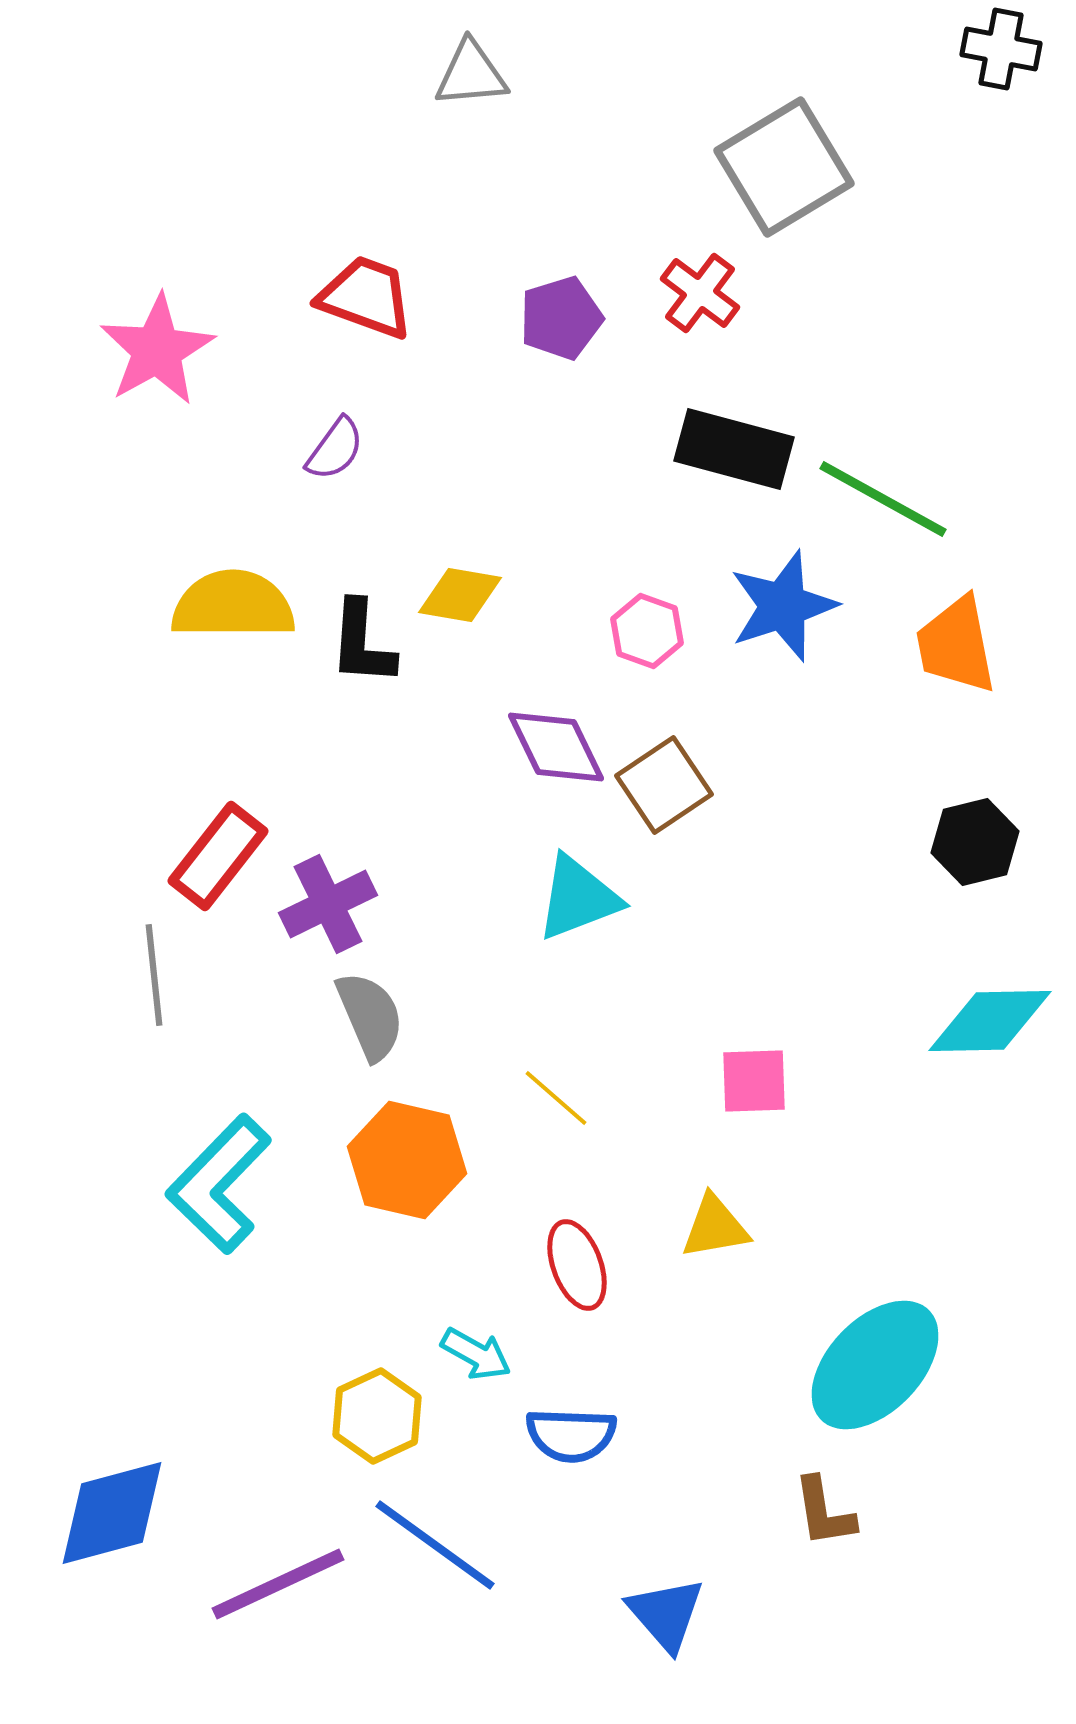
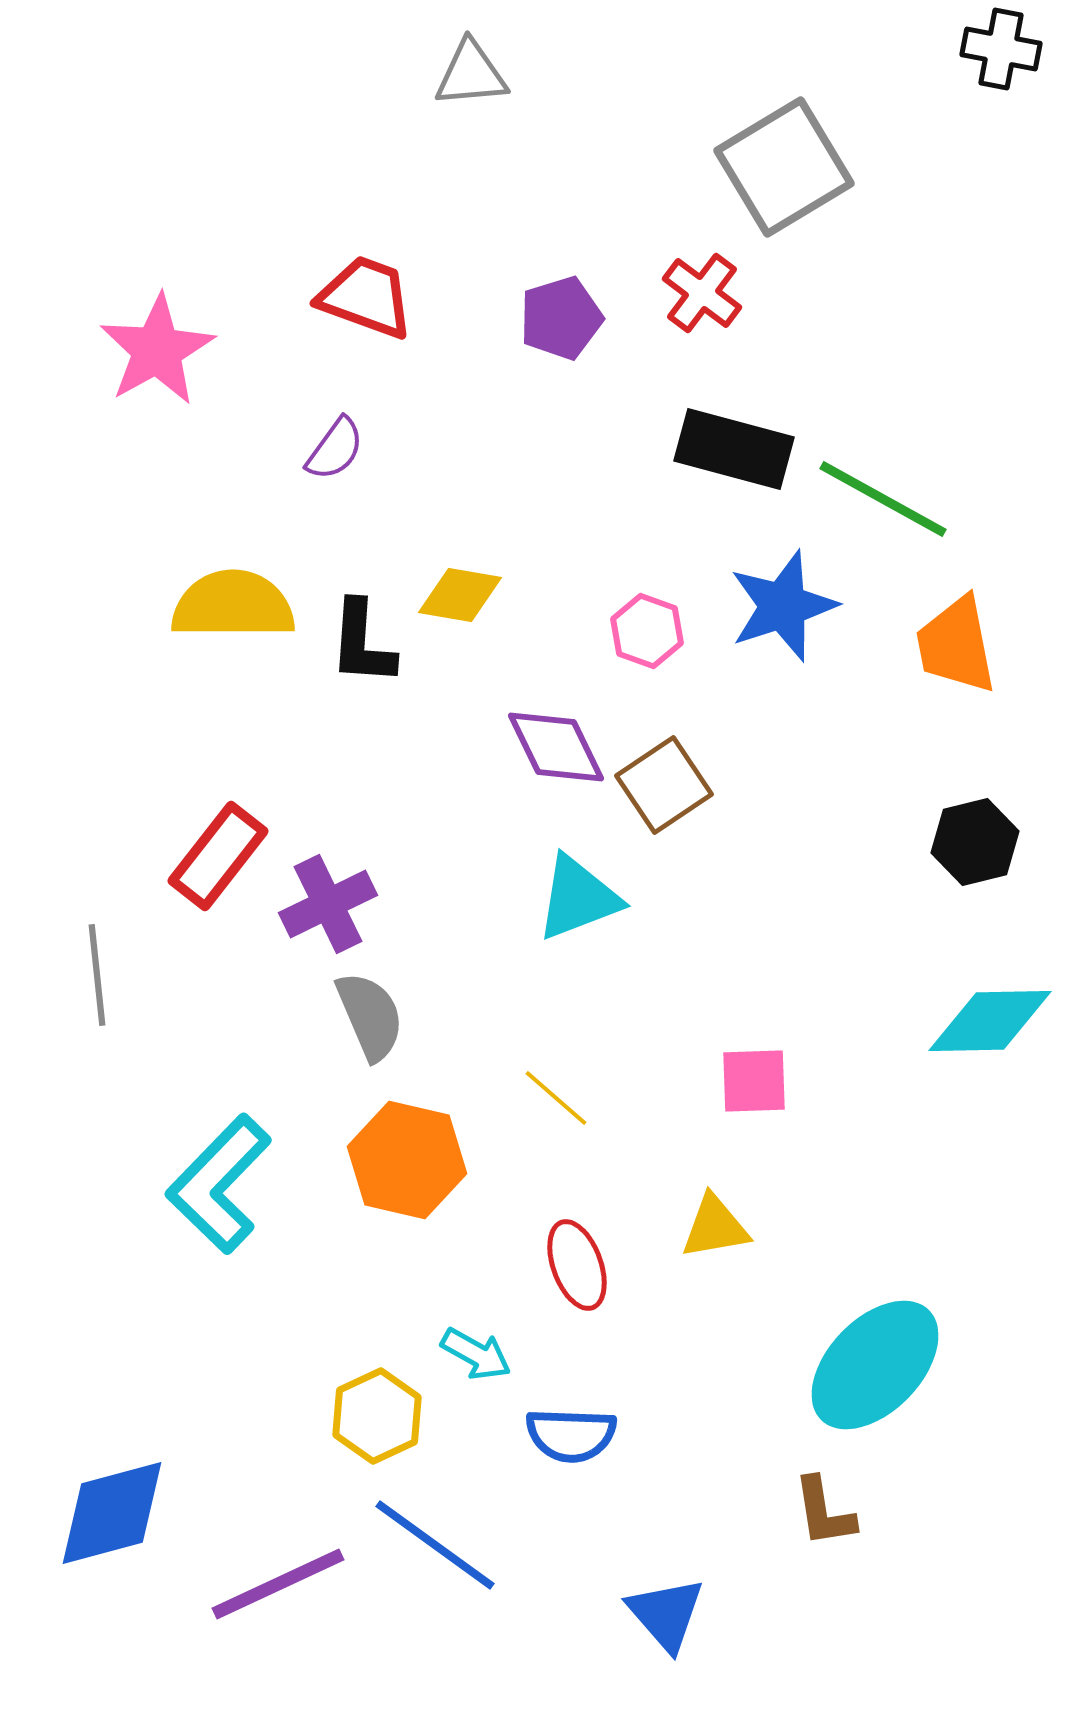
red cross: moved 2 px right
gray line: moved 57 px left
